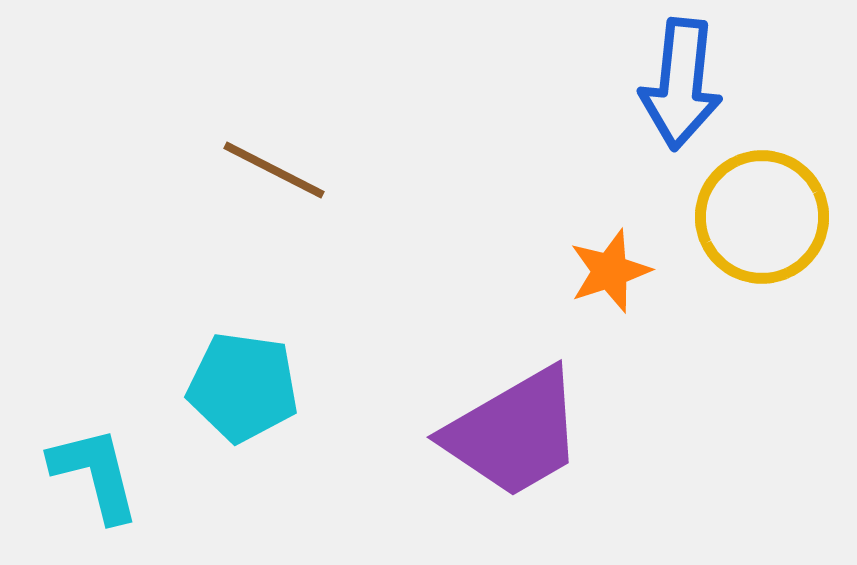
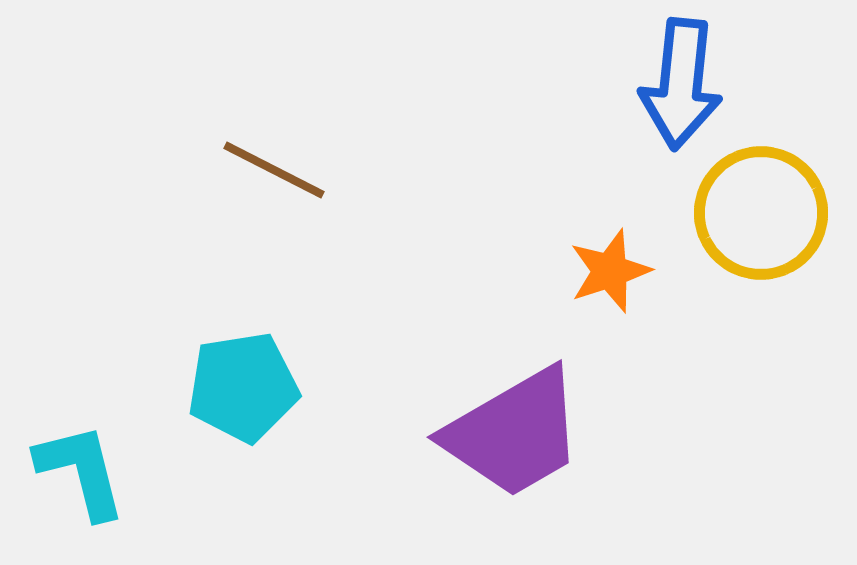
yellow circle: moved 1 px left, 4 px up
cyan pentagon: rotated 17 degrees counterclockwise
cyan L-shape: moved 14 px left, 3 px up
